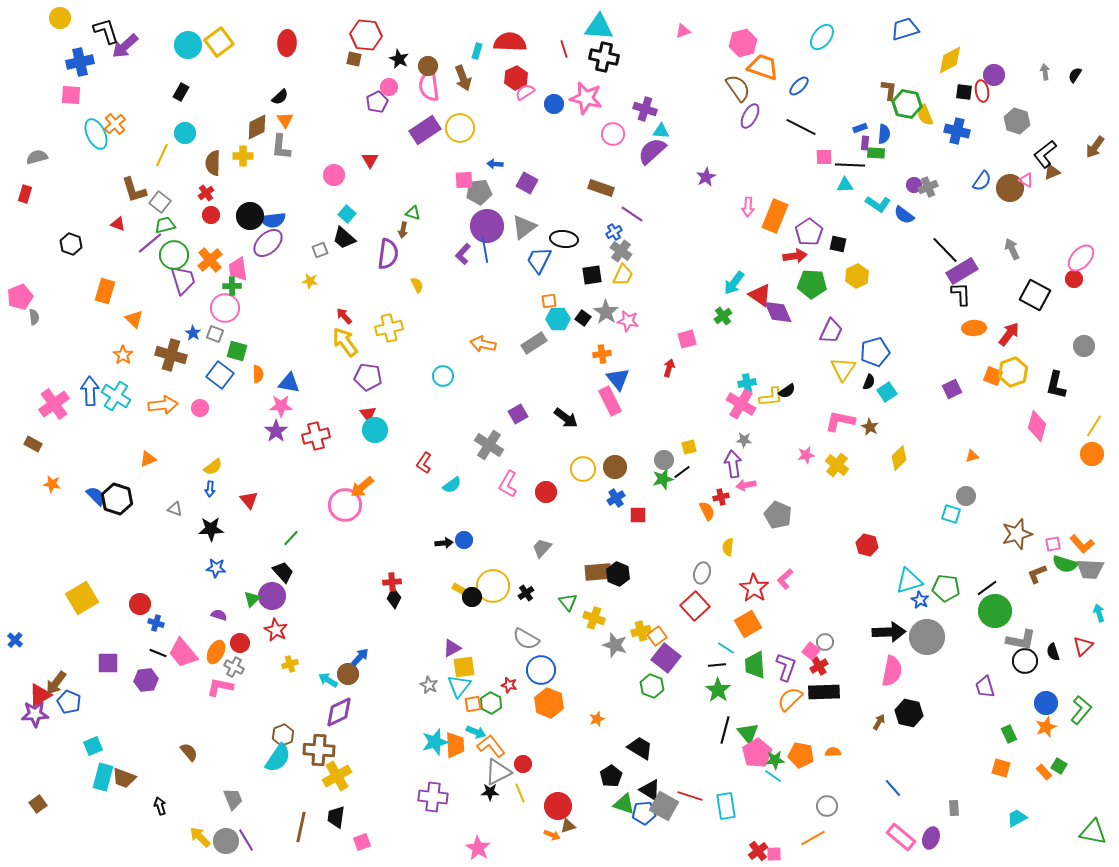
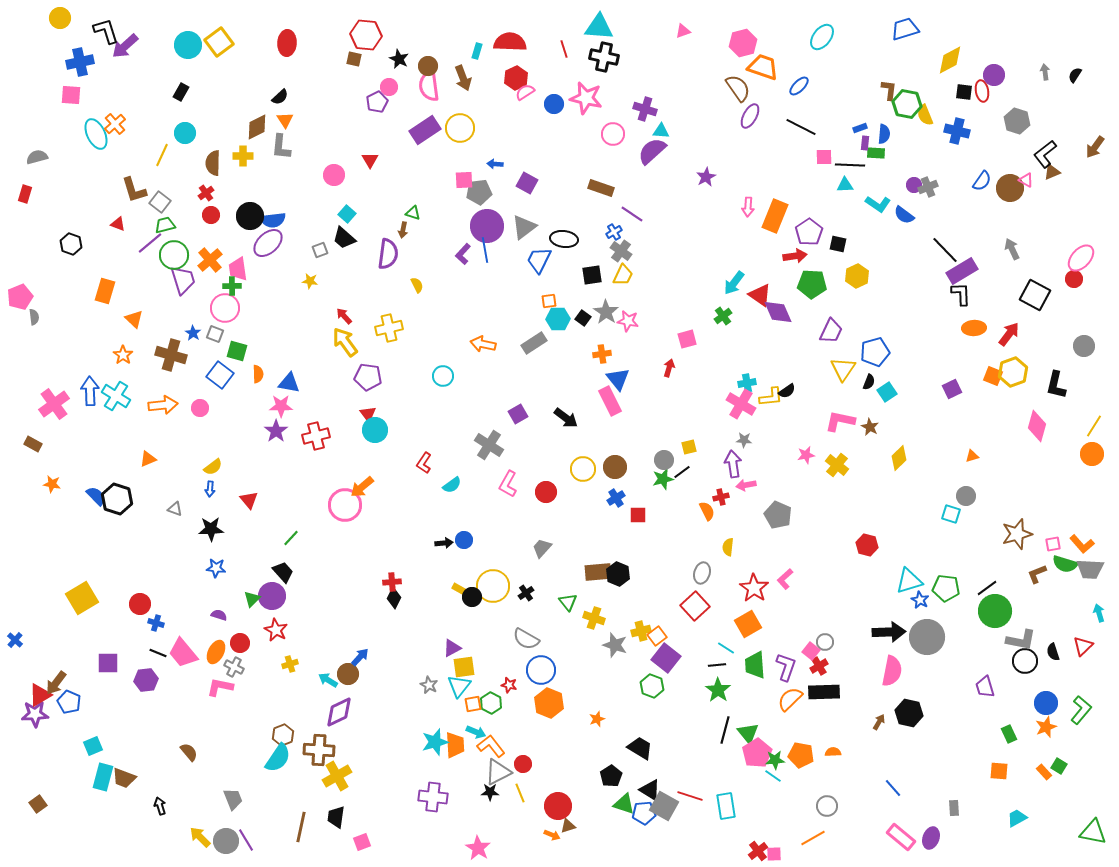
orange square at (1001, 768): moved 2 px left, 3 px down; rotated 12 degrees counterclockwise
